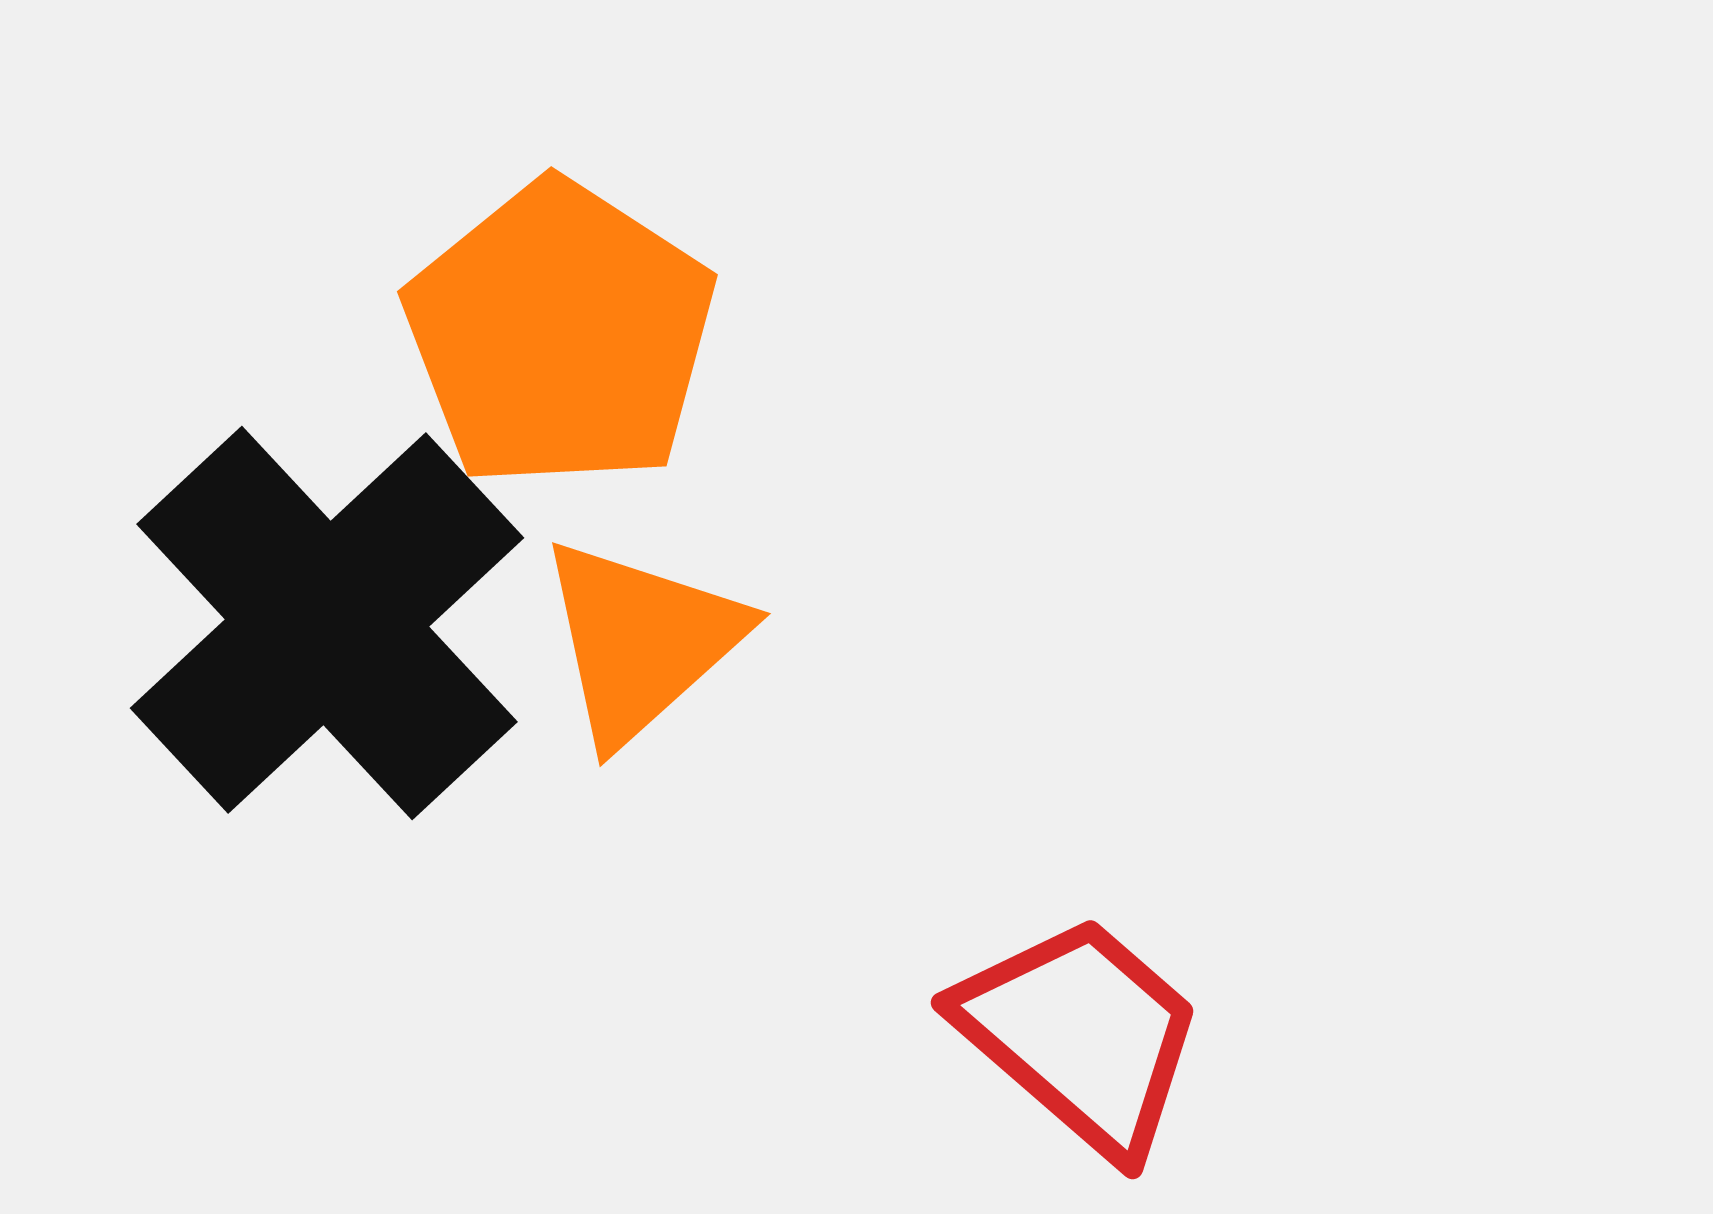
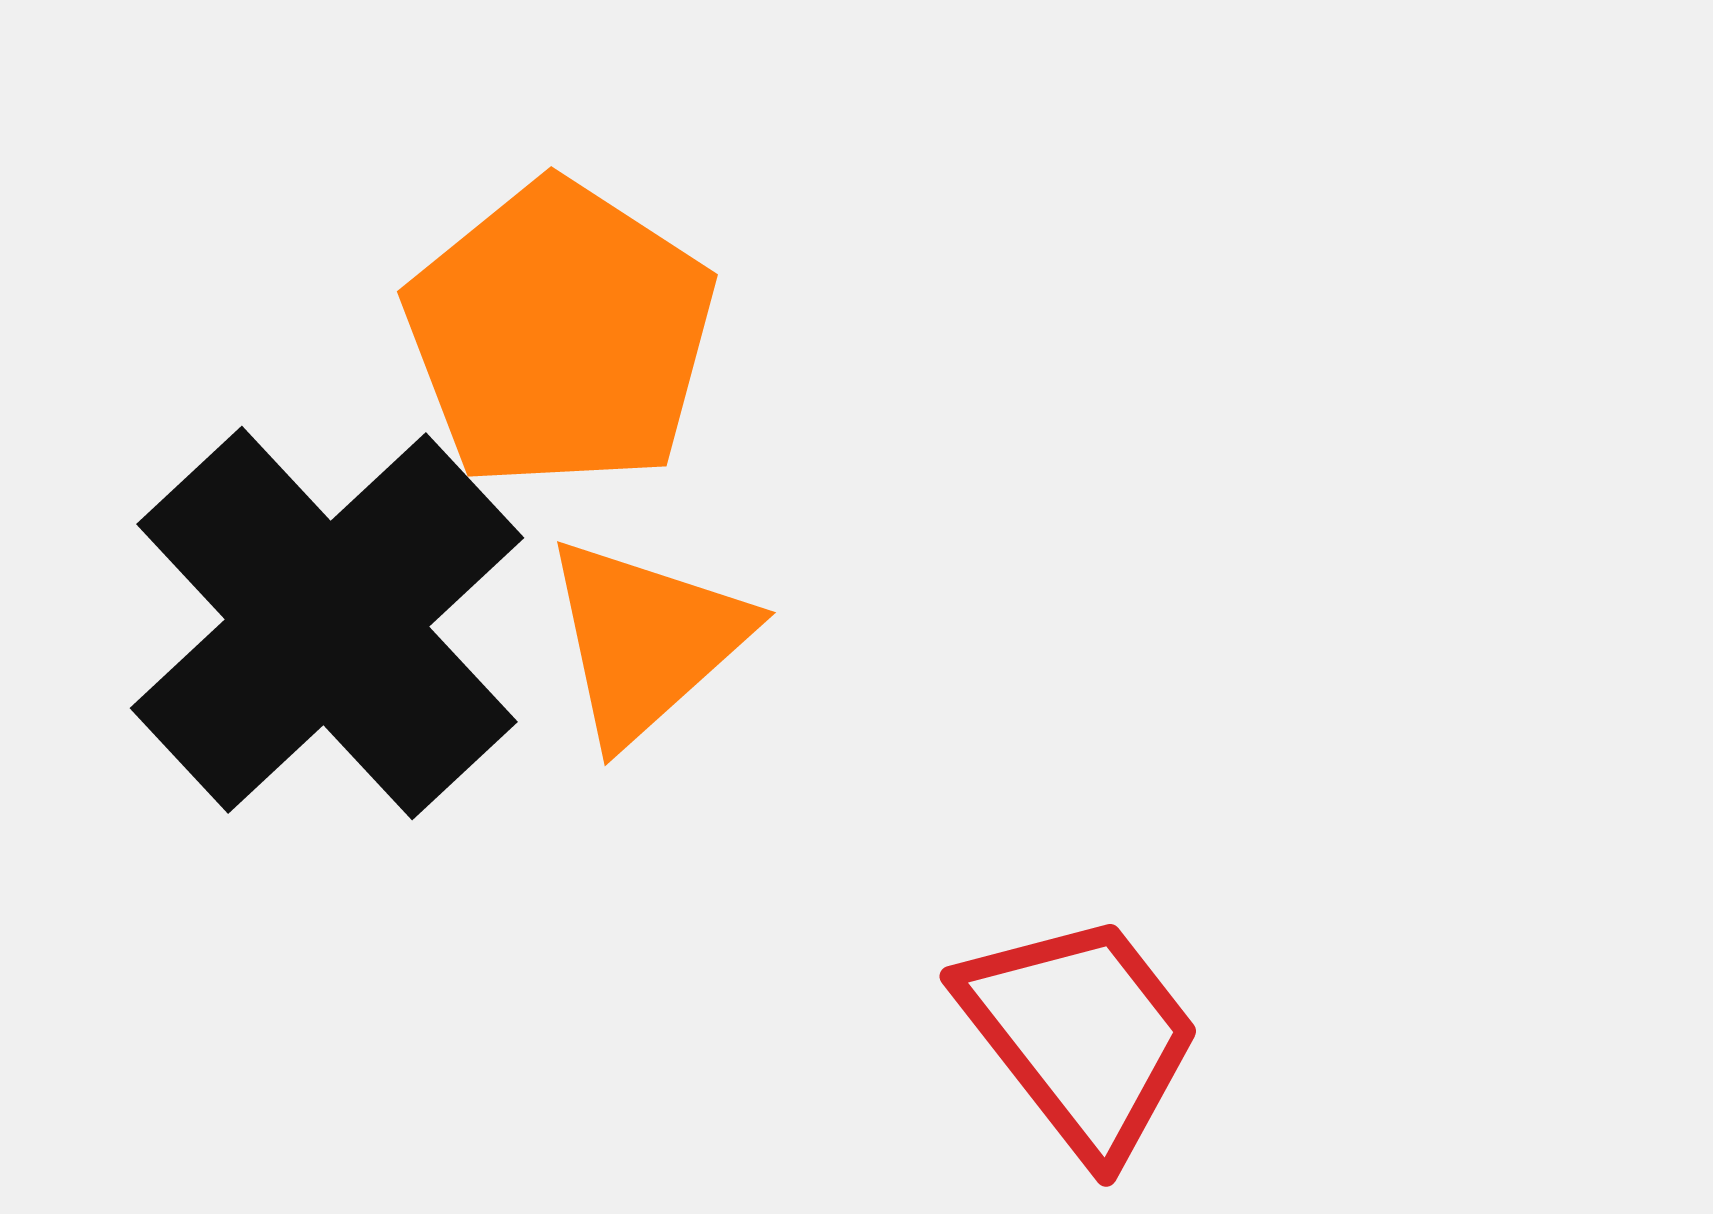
orange triangle: moved 5 px right, 1 px up
red trapezoid: rotated 11 degrees clockwise
